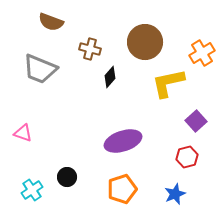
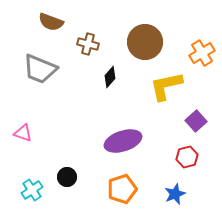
brown cross: moved 2 px left, 5 px up
yellow L-shape: moved 2 px left, 3 px down
